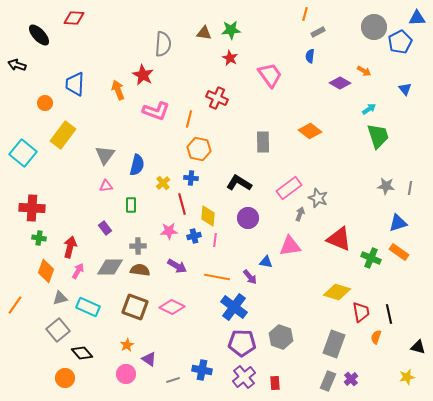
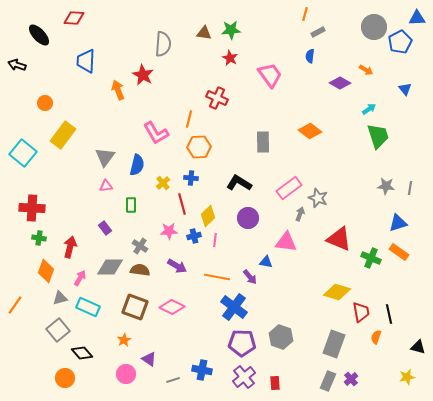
orange arrow at (364, 71): moved 2 px right, 1 px up
blue trapezoid at (75, 84): moved 11 px right, 23 px up
pink L-shape at (156, 111): moved 22 px down; rotated 40 degrees clockwise
orange hexagon at (199, 149): moved 2 px up; rotated 15 degrees counterclockwise
gray triangle at (105, 155): moved 2 px down
yellow diamond at (208, 216): rotated 40 degrees clockwise
gray cross at (138, 246): moved 2 px right; rotated 35 degrees clockwise
pink triangle at (290, 246): moved 4 px left, 4 px up; rotated 15 degrees clockwise
pink arrow at (78, 271): moved 2 px right, 7 px down
orange star at (127, 345): moved 3 px left, 5 px up
